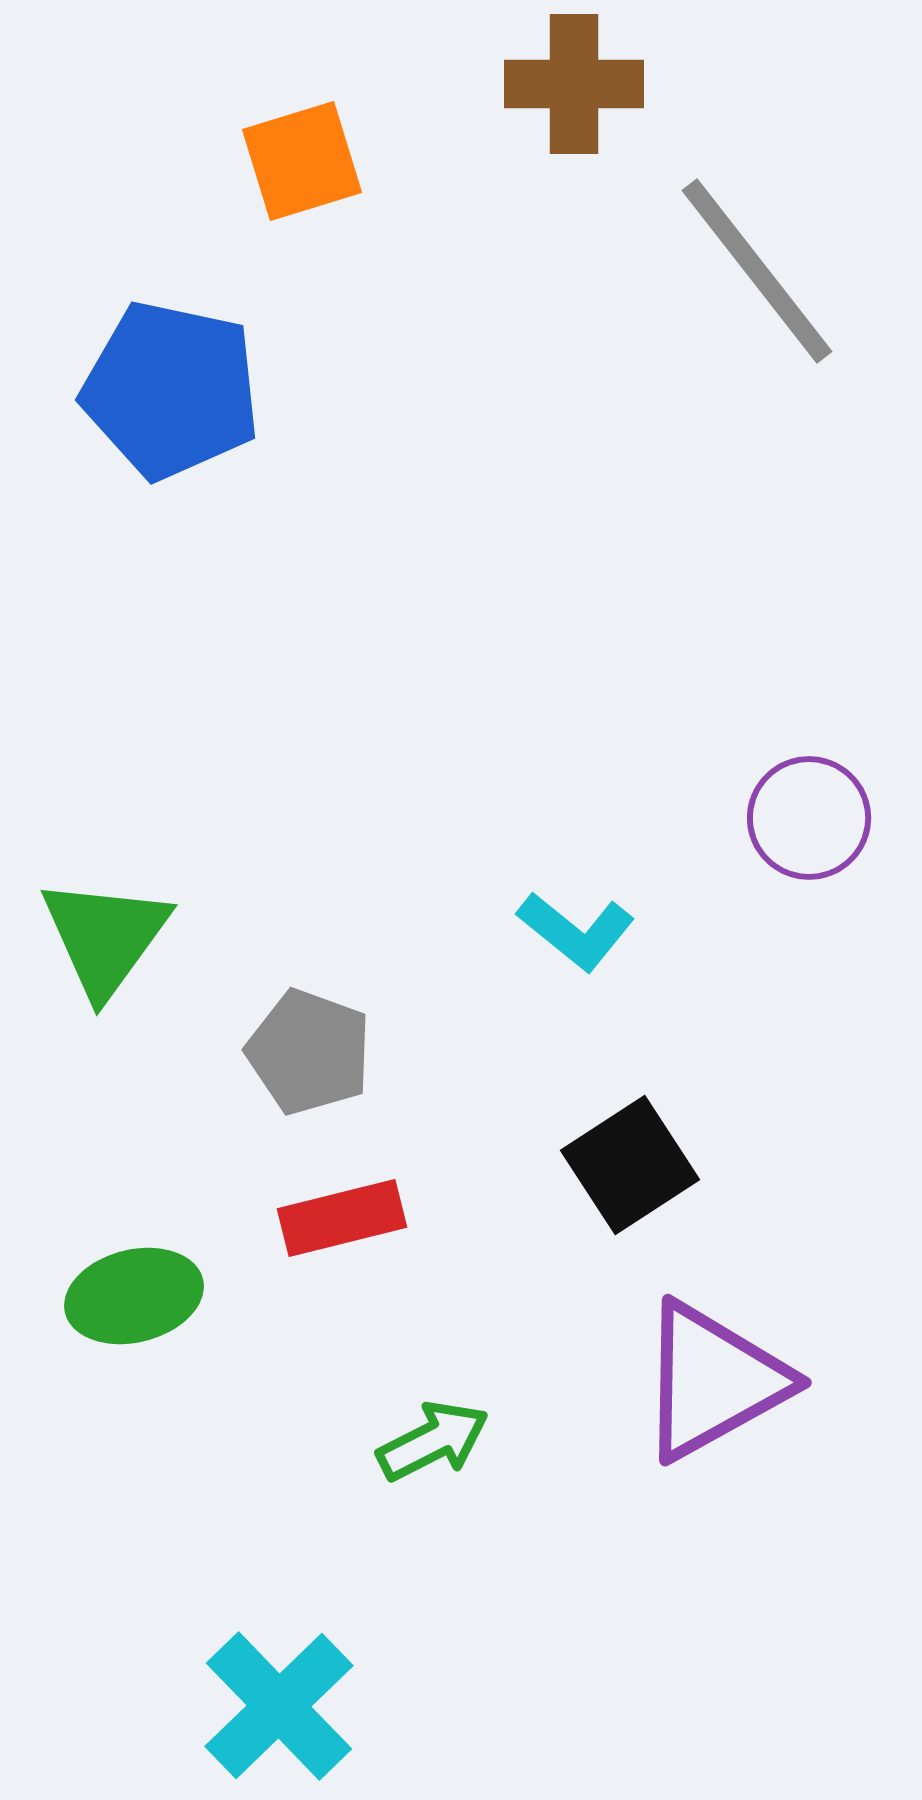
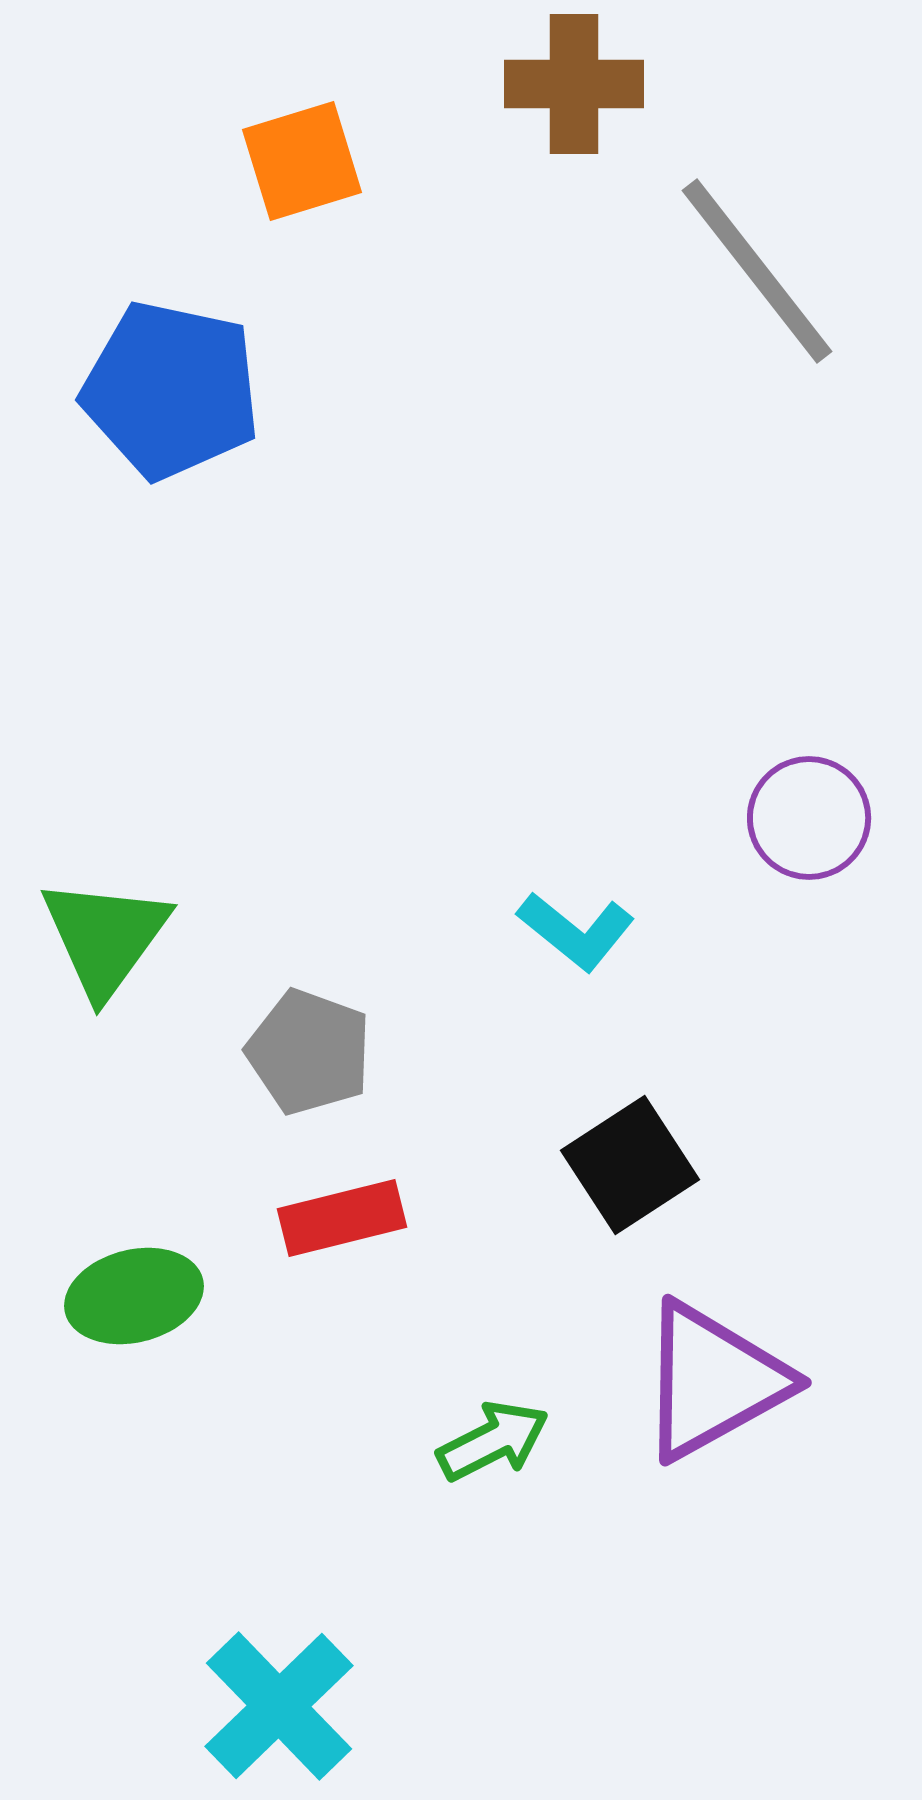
green arrow: moved 60 px right
